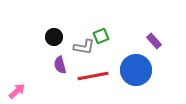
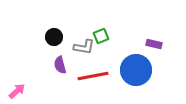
purple rectangle: moved 3 px down; rotated 35 degrees counterclockwise
